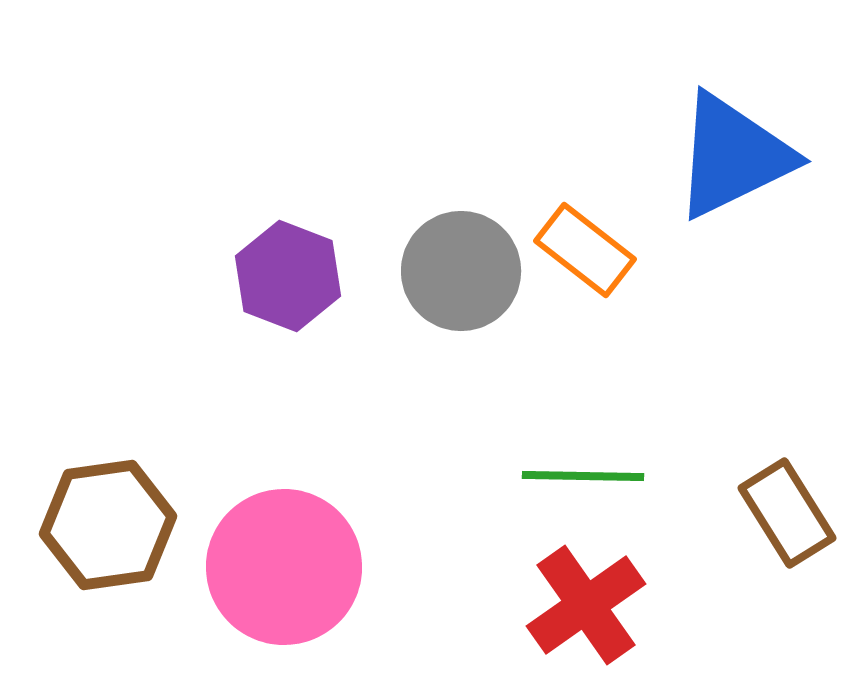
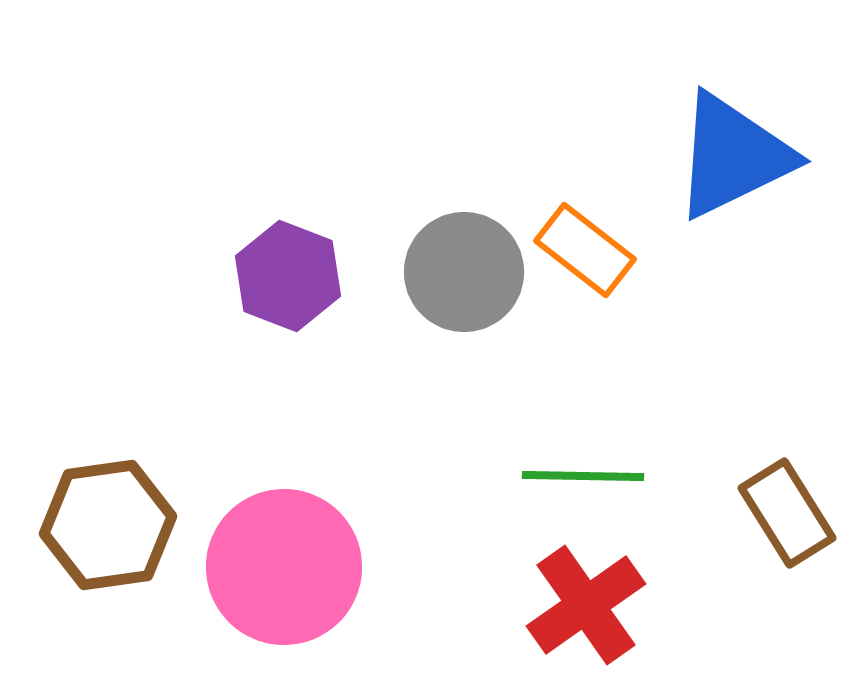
gray circle: moved 3 px right, 1 px down
